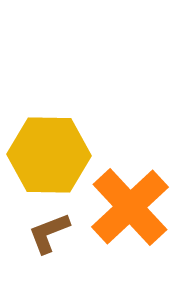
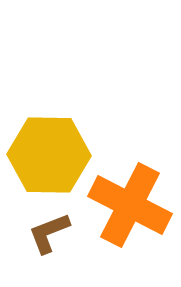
orange cross: moved 2 px up; rotated 20 degrees counterclockwise
